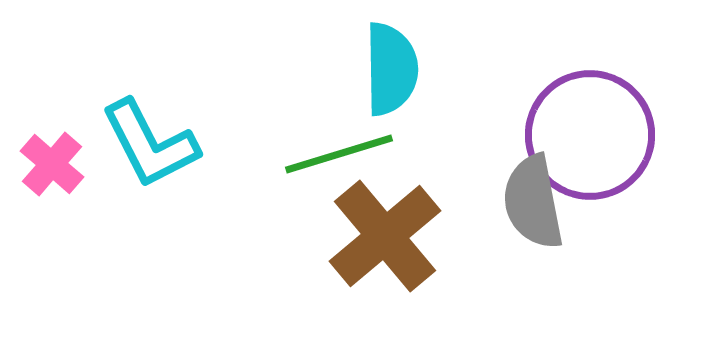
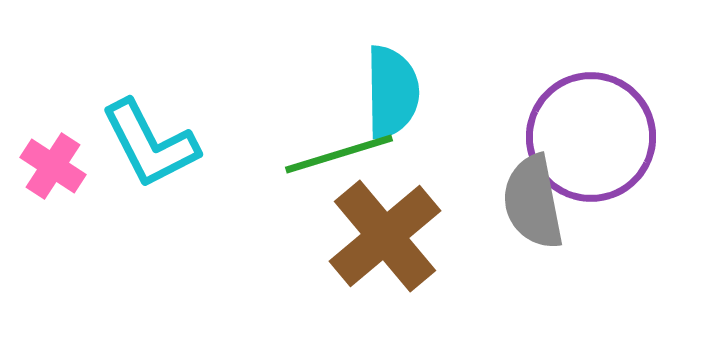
cyan semicircle: moved 1 px right, 23 px down
purple circle: moved 1 px right, 2 px down
pink cross: moved 1 px right, 2 px down; rotated 8 degrees counterclockwise
